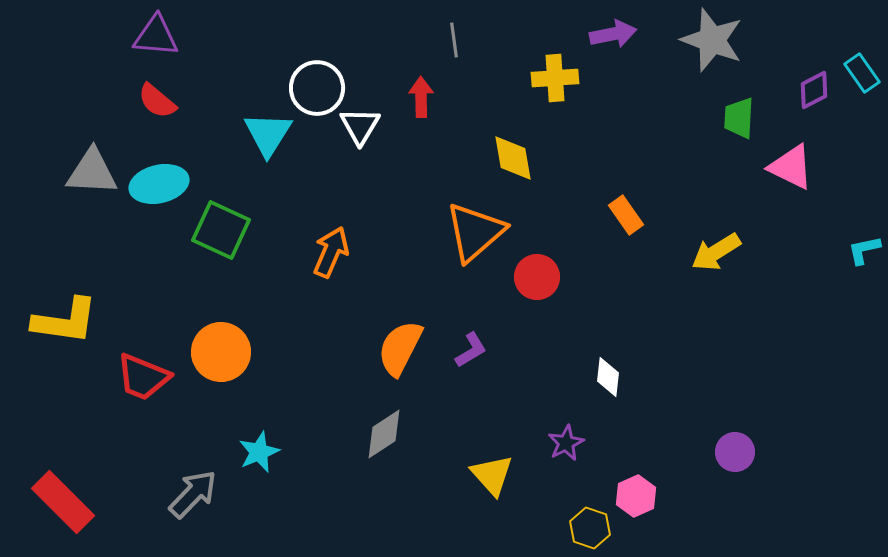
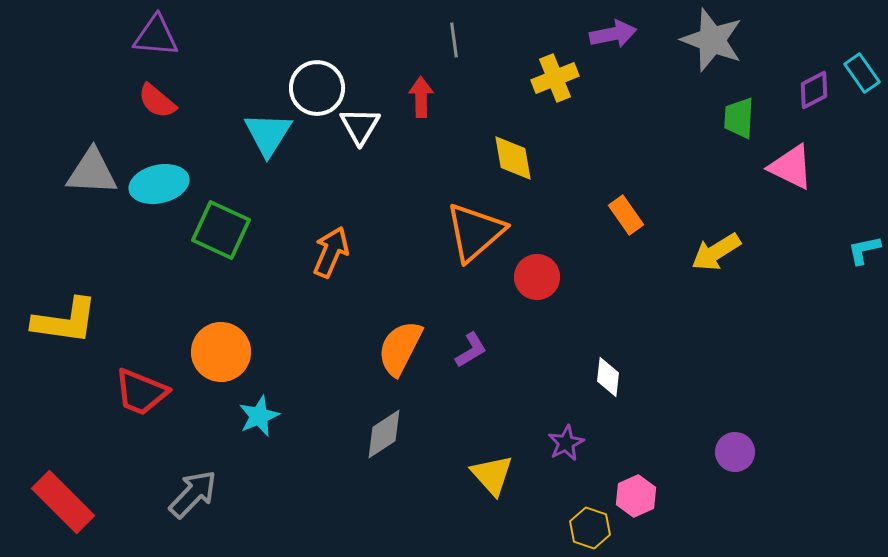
yellow cross: rotated 18 degrees counterclockwise
red trapezoid: moved 2 px left, 15 px down
cyan star: moved 36 px up
